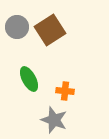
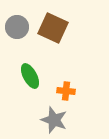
brown square: moved 3 px right, 2 px up; rotated 32 degrees counterclockwise
green ellipse: moved 1 px right, 3 px up
orange cross: moved 1 px right
